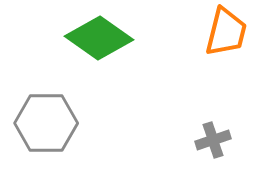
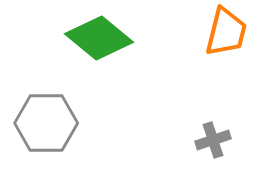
green diamond: rotated 4 degrees clockwise
